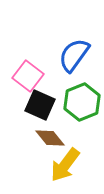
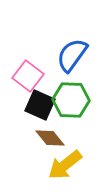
blue semicircle: moved 2 px left
green hexagon: moved 11 px left, 2 px up; rotated 24 degrees clockwise
yellow arrow: rotated 15 degrees clockwise
